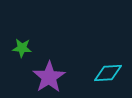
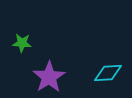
green star: moved 5 px up
